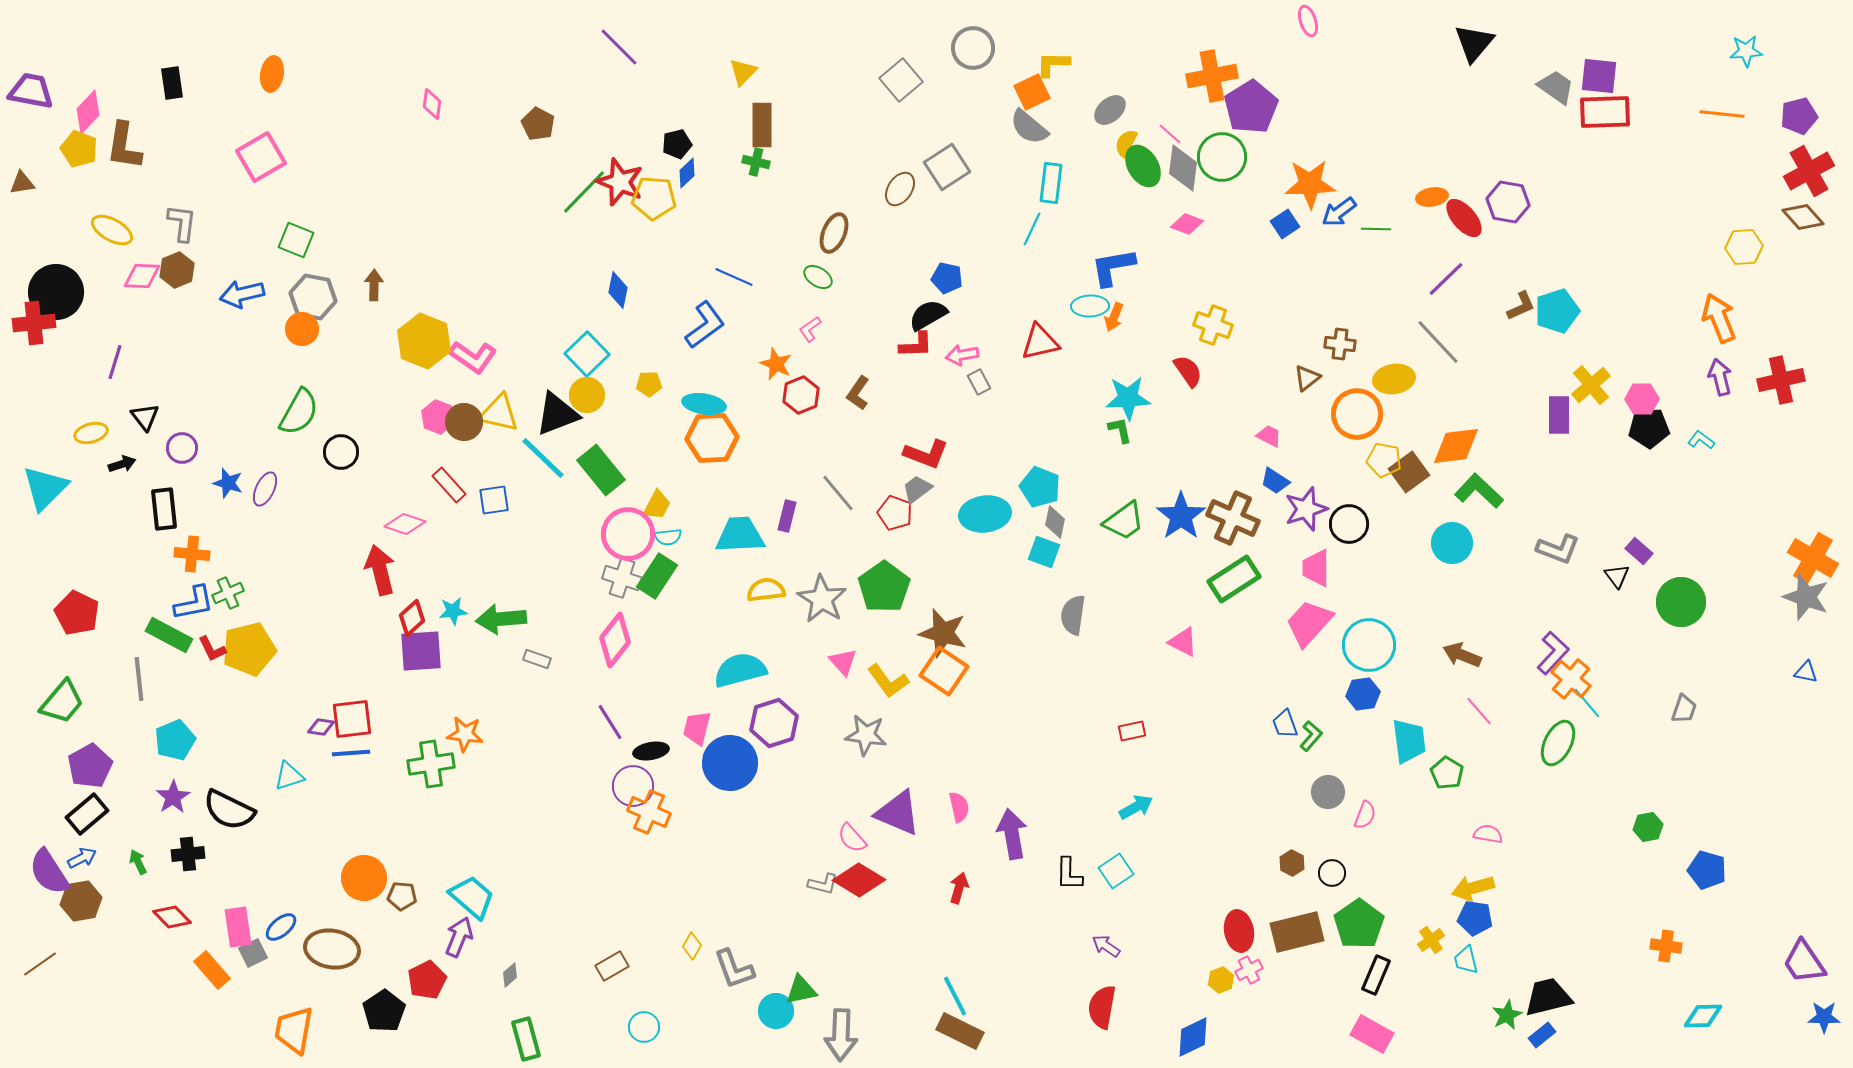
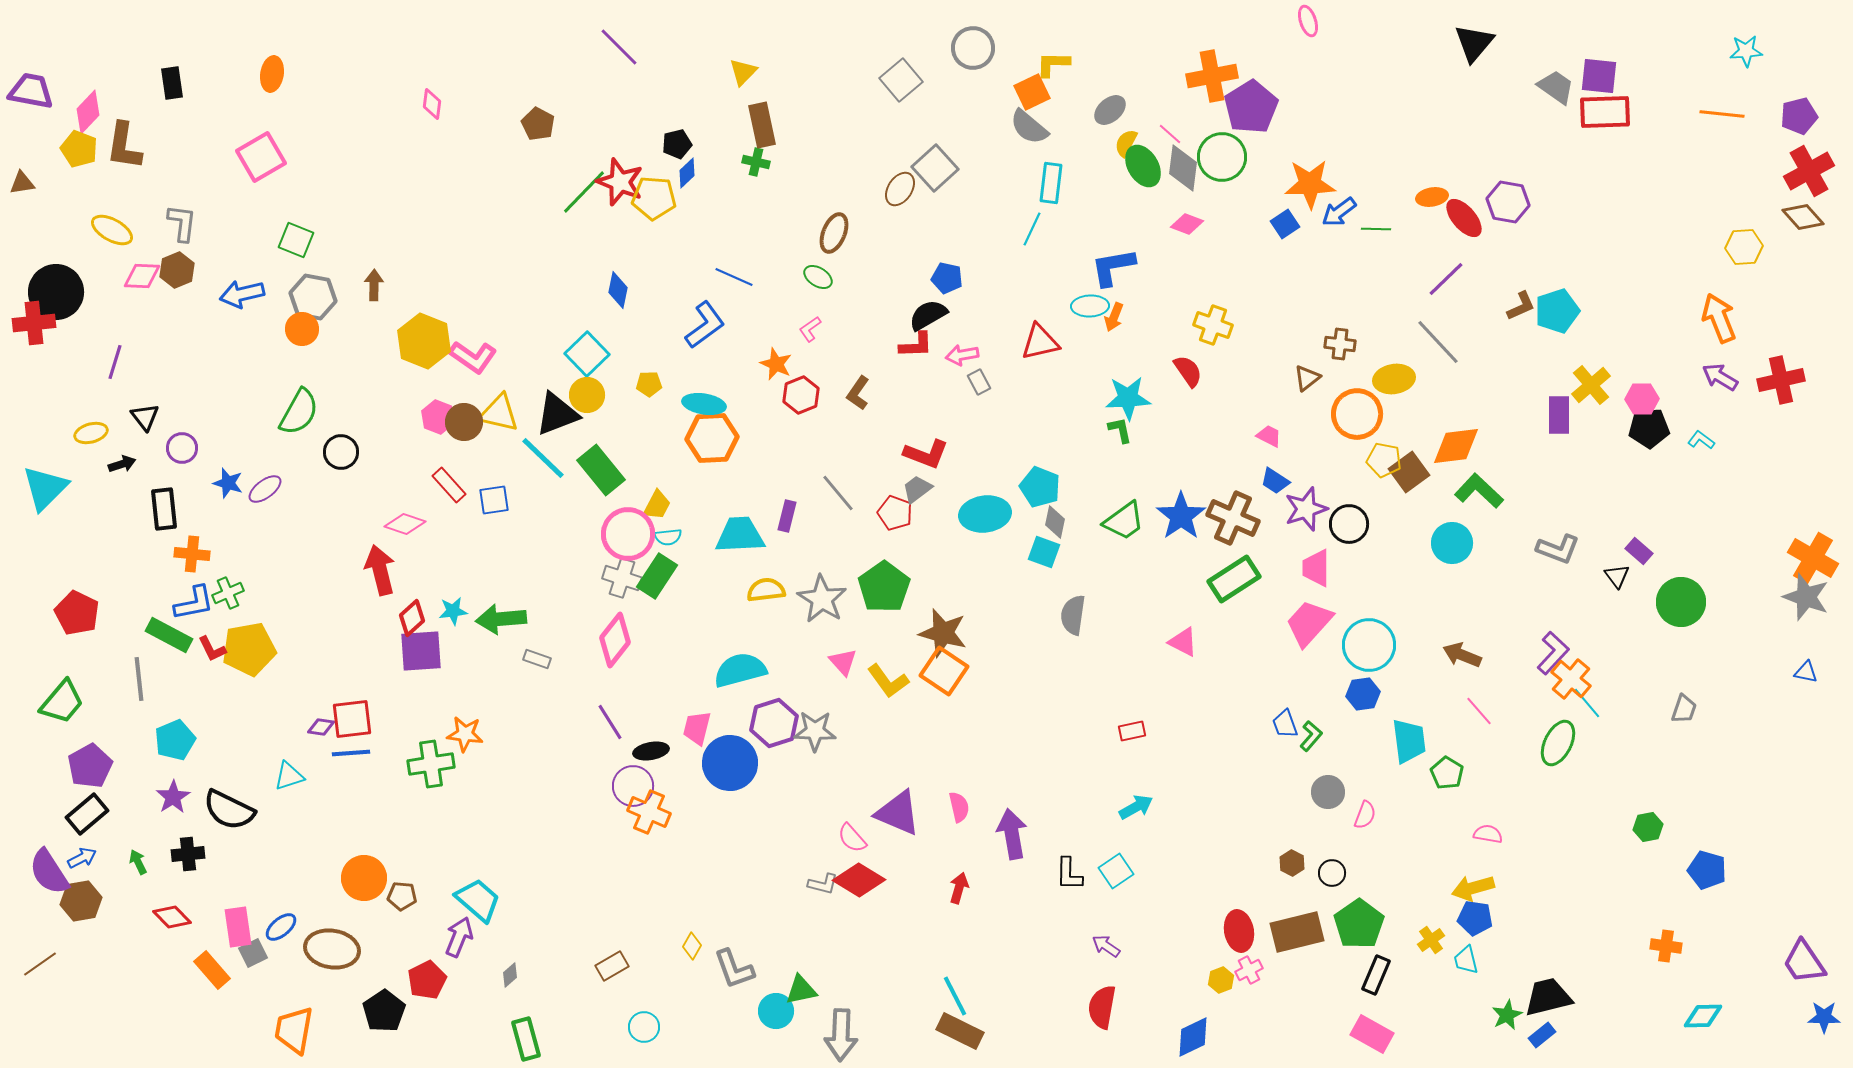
brown rectangle at (762, 125): rotated 12 degrees counterclockwise
gray square at (947, 167): moved 12 px left, 1 px down; rotated 9 degrees counterclockwise
purple arrow at (1720, 377): rotated 45 degrees counterclockwise
purple ellipse at (265, 489): rotated 28 degrees clockwise
yellow pentagon at (249, 649): rotated 4 degrees clockwise
gray star at (866, 735): moved 51 px left, 4 px up; rotated 6 degrees counterclockwise
cyan trapezoid at (472, 897): moved 6 px right, 3 px down
